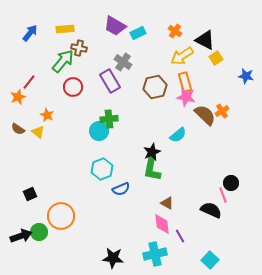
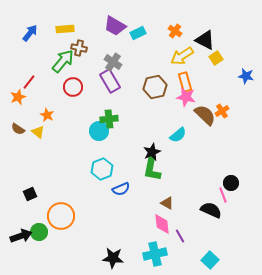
gray cross at (123, 62): moved 10 px left
